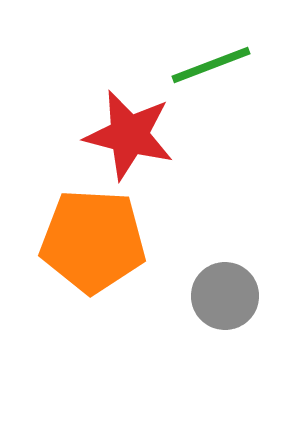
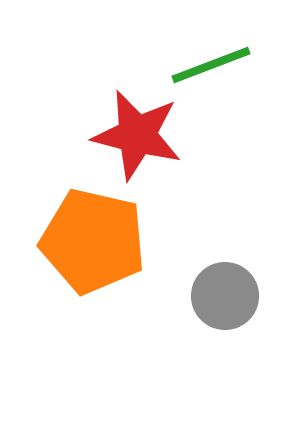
red star: moved 8 px right
orange pentagon: rotated 10 degrees clockwise
